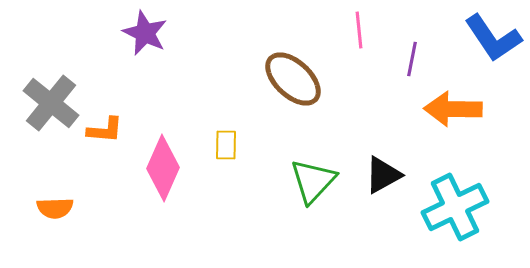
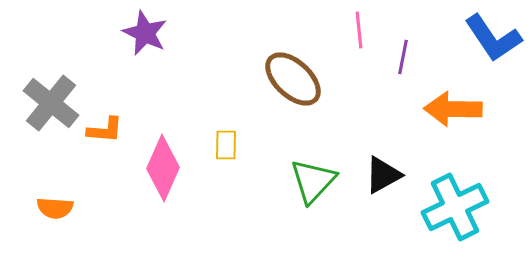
purple line: moved 9 px left, 2 px up
orange semicircle: rotated 6 degrees clockwise
